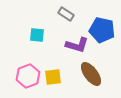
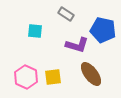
blue pentagon: moved 1 px right
cyan square: moved 2 px left, 4 px up
pink hexagon: moved 2 px left, 1 px down; rotated 15 degrees counterclockwise
